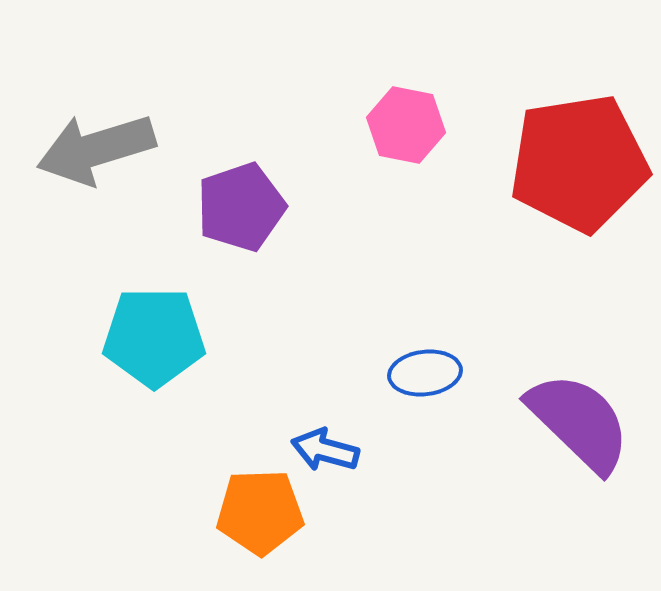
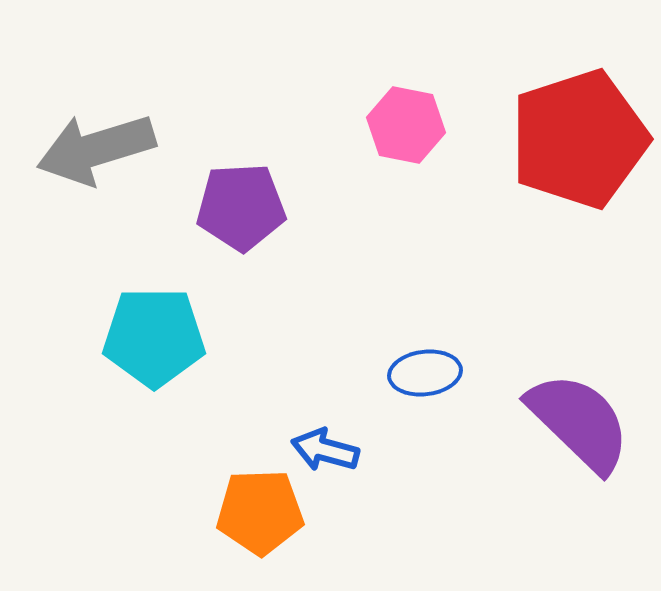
red pentagon: moved 24 px up; rotated 9 degrees counterclockwise
purple pentagon: rotated 16 degrees clockwise
